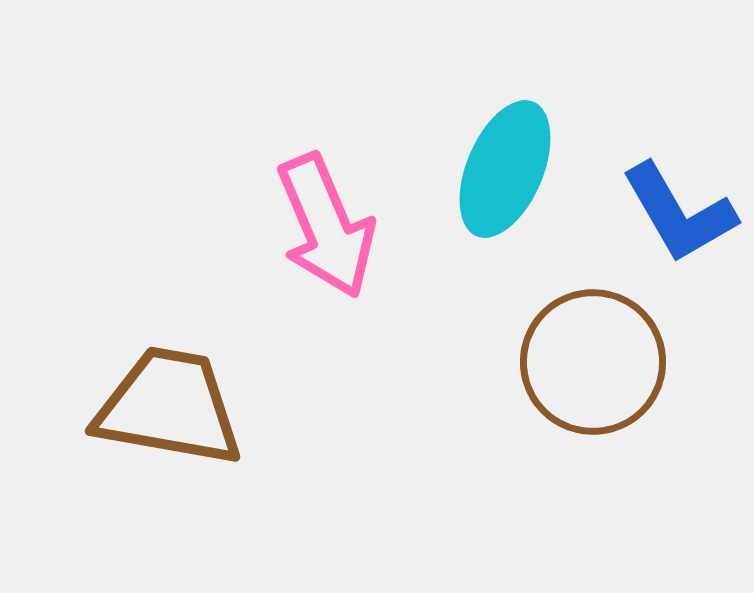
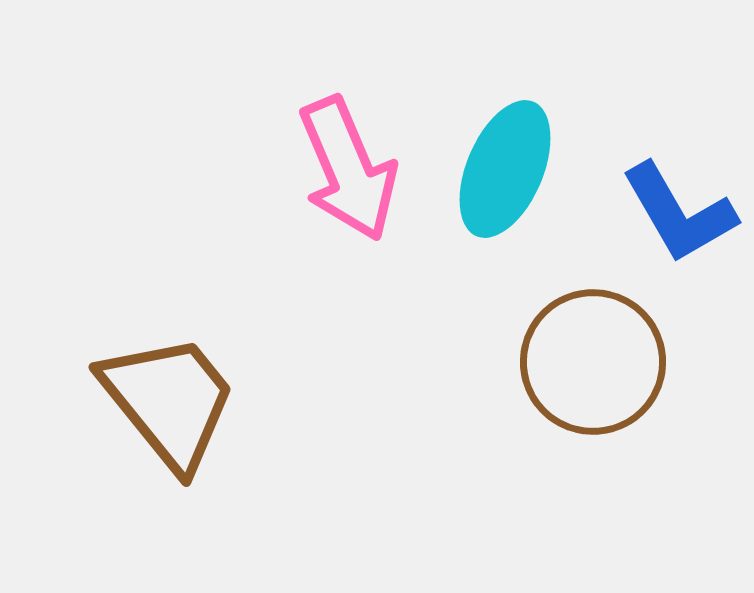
pink arrow: moved 22 px right, 57 px up
brown trapezoid: moved 6 px up; rotated 41 degrees clockwise
